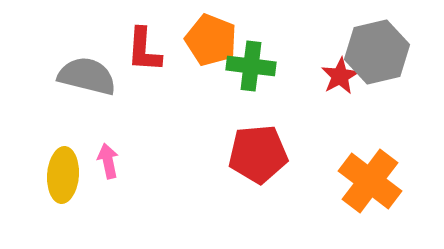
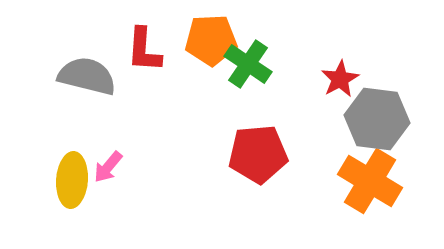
orange pentagon: rotated 24 degrees counterclockwise
gray hexagon: moved 67 px down; rotated 20 degrees clockwise
green cross: moved 3 px left, 2 px up; rotated 27 degrees clockwise
red star: moved 3 px down
pink arrow: moved 6 px down; rotated 128 degrees counterclockwise
yellow ellipse: moved 9 px right, 5 px down
orange cross: rotated 6 degrees counterclockwise
